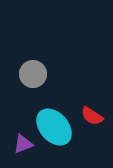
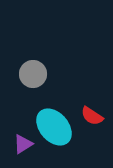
purple triangle: rotated 10 degrees counterclockwise
